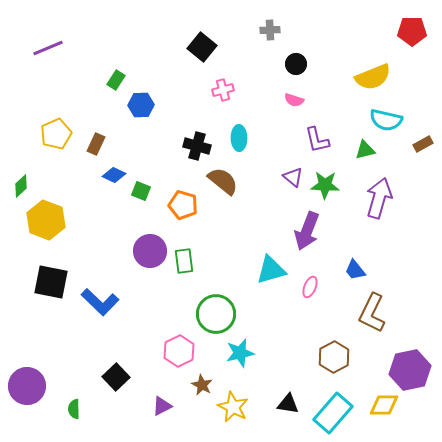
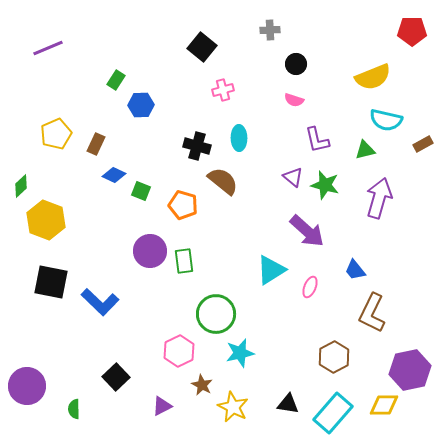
green star at (325, 185): rotated 12 degrees clockwise
purple arrow at (307, 231): rotated 69 degrees counterclockwise
cyan triangle at (271, 270): rotated 16 degrees counterclockwise
